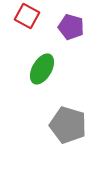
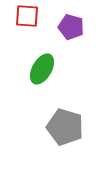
red square: rotated 25 degrees counterclockwise
gray pentagon: moved 3 px left, 2 px down
